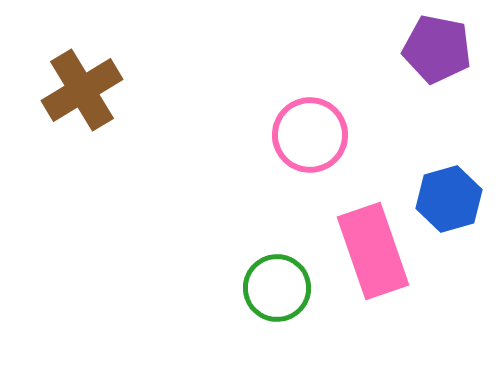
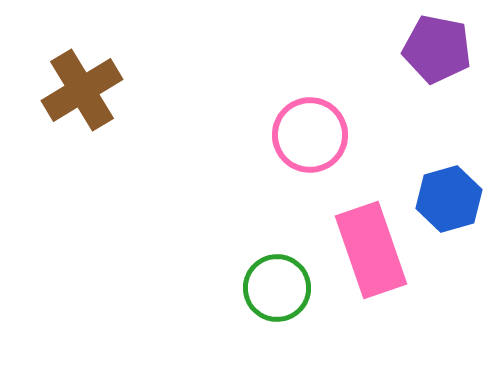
pink rectangle: moved 2 px left, 1 px up
